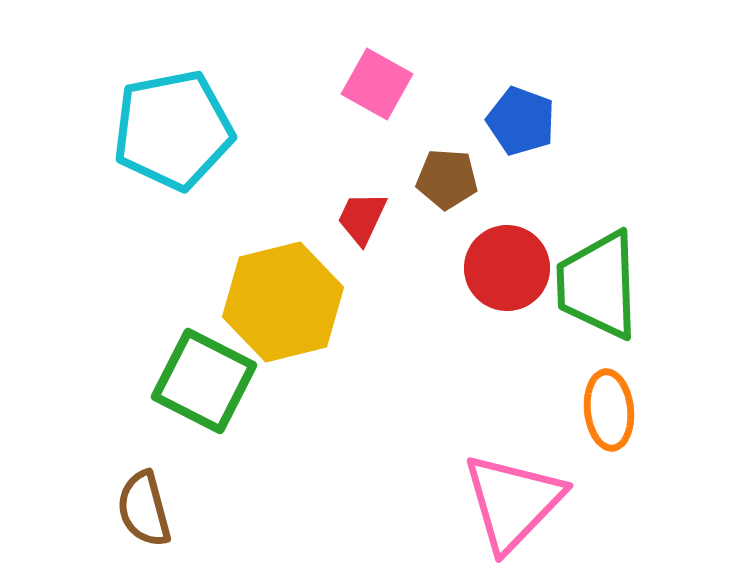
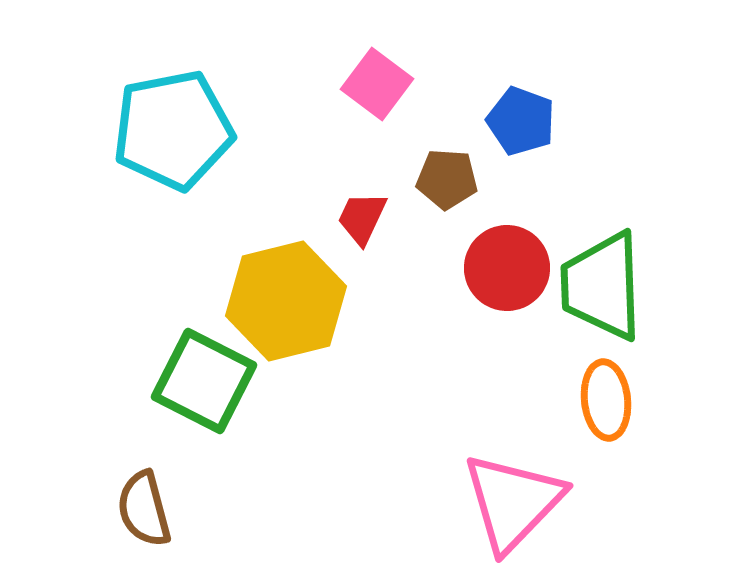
pink square: rotated 8 degrees clockwise
green trapezoid: moved 4 px right, 1 px down
yellow hexagon: moved 3 px right, 1 px up
orange ellipse: moved 3 px left, 10 px up
